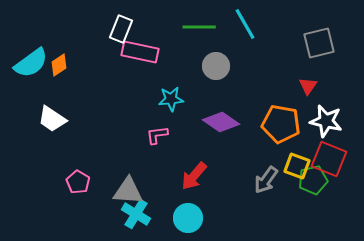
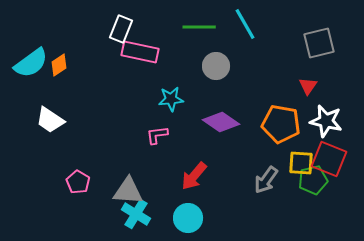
white trapezoid: moved 2 px left, 1 px down
yellow square: moved 4 px right, 3 px up; rotated 16 degrees counterclockwise
